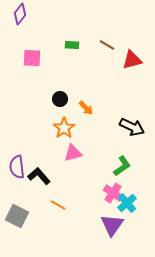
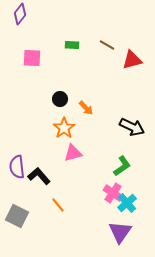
orange line: rotated 21 degrees clockwise
purple triangle: moved 8 px right, 7 px down
